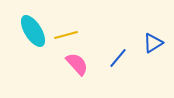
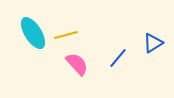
cyan ellipse: moved 2 px down
